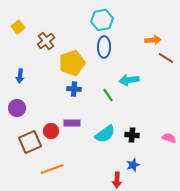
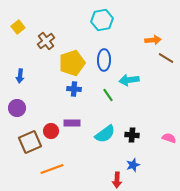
blue ellipse: moved 13 px down
